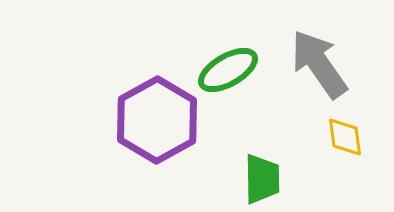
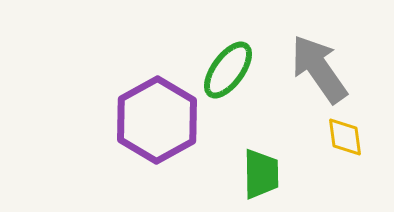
gray arrow: moved 5 px down
green ellipse: rotated 24 degrees counterclockwise
green trapezoid: moved 1 px left, 5 px up
